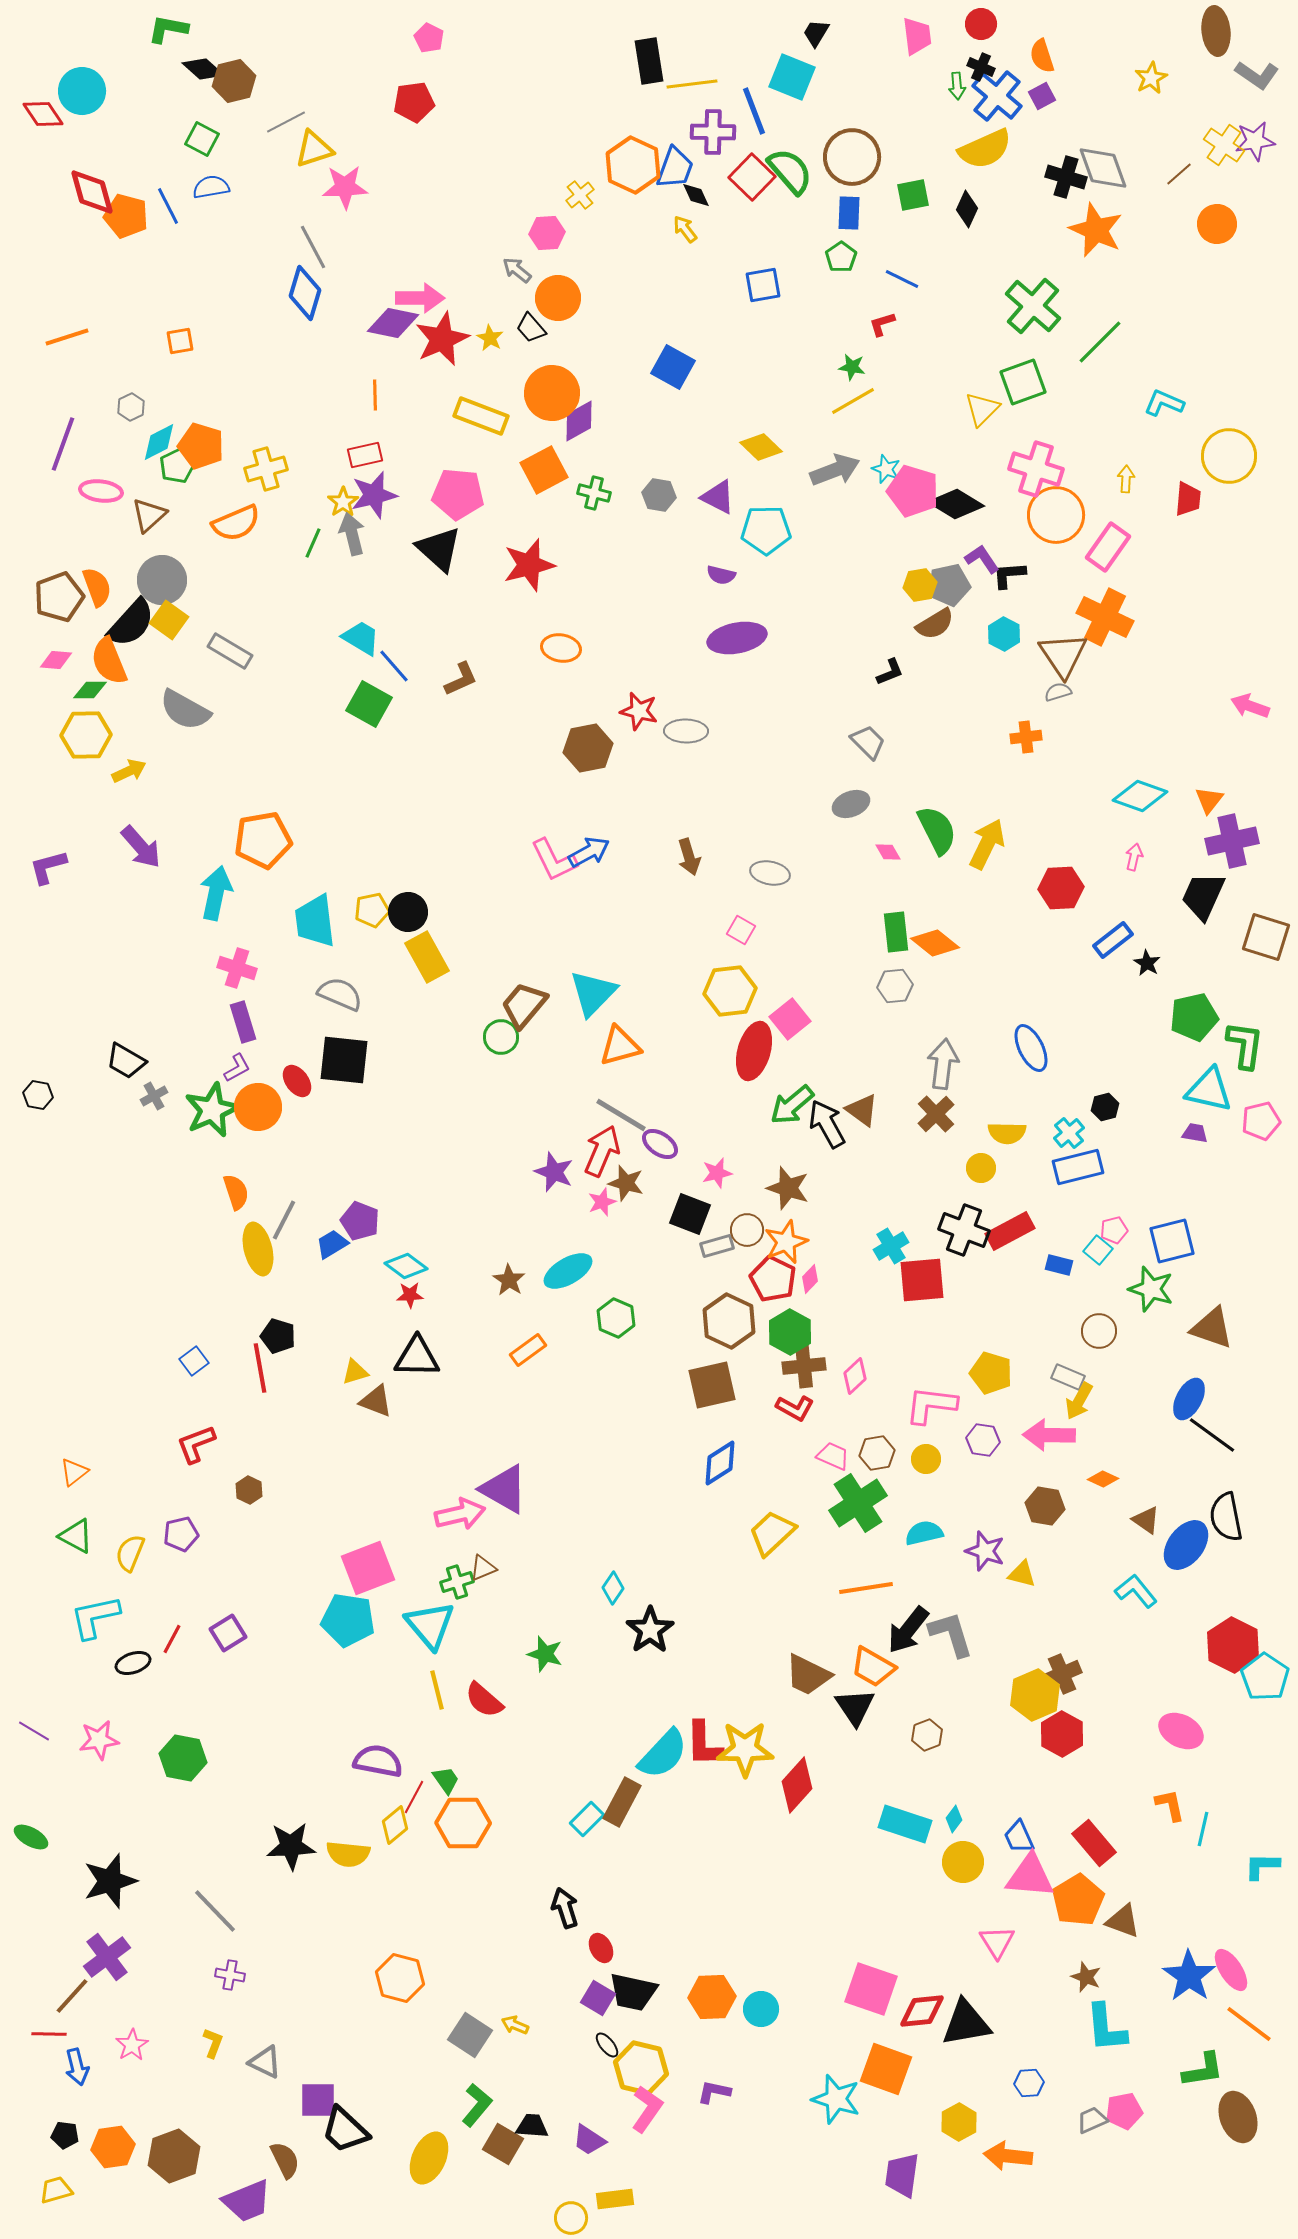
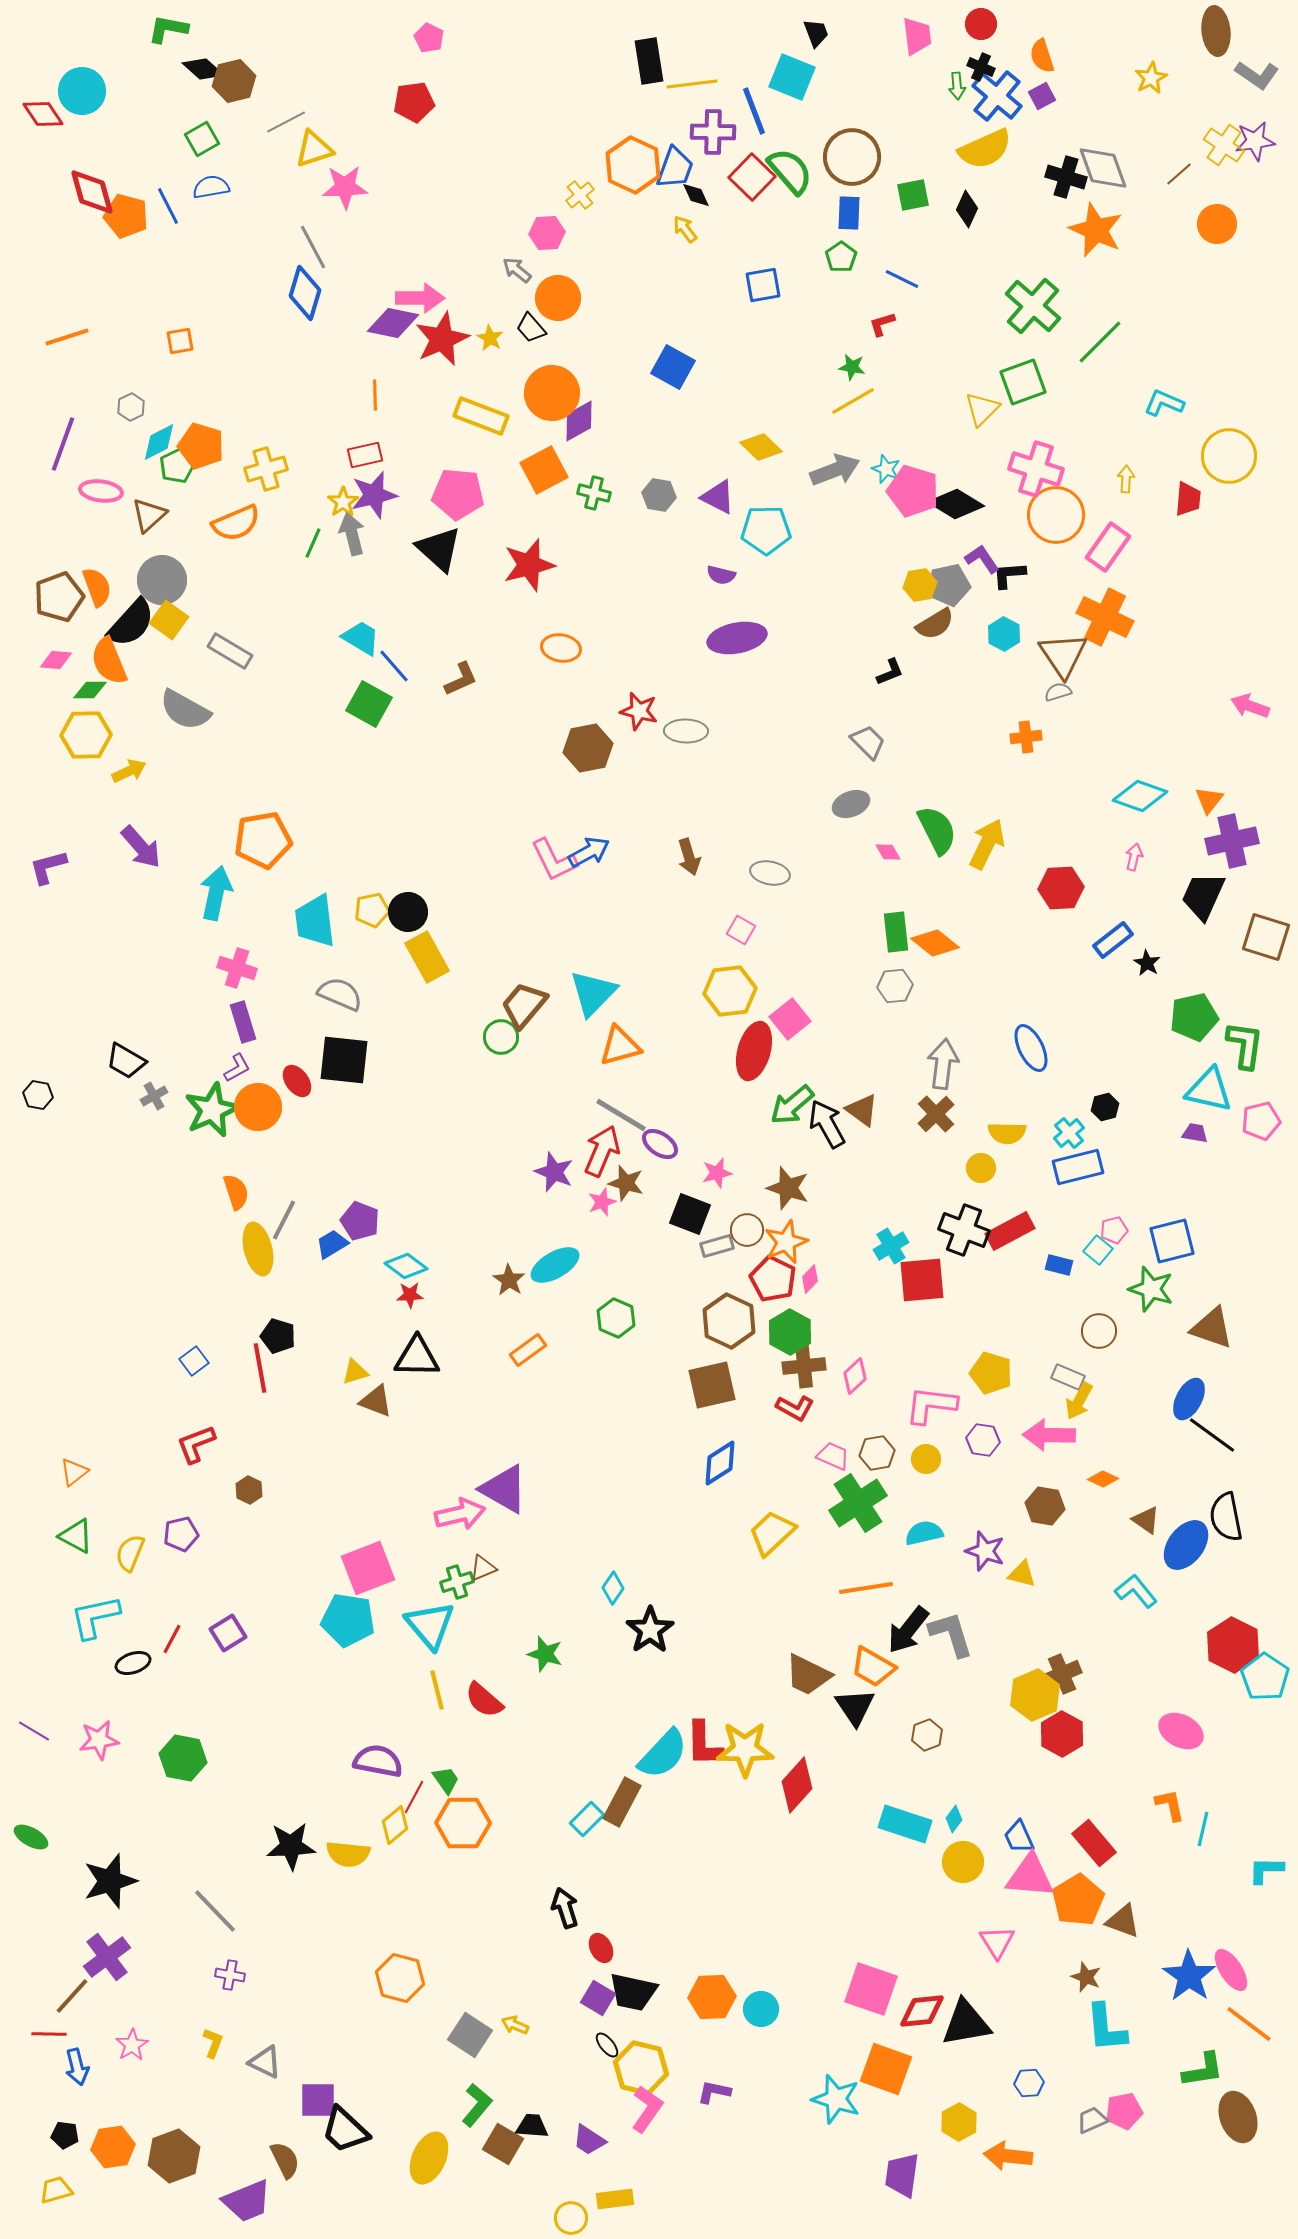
black trapezoid at (816, 33): rotated 128 degrees clockwise
green square at (202, 139): rotated 32 degrees clockwise
cyan ellipse at (568, 1271): moved 13 px left, 6 px up
cyan L-shape at (1262, 1866): moved 4 px right, 4 px down
